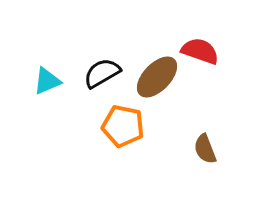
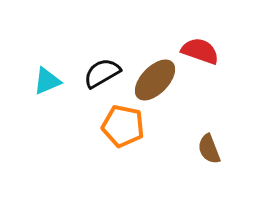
brown ellipse: moved 2 px left, 3 px down
brown semicircle: moved 4 px right
